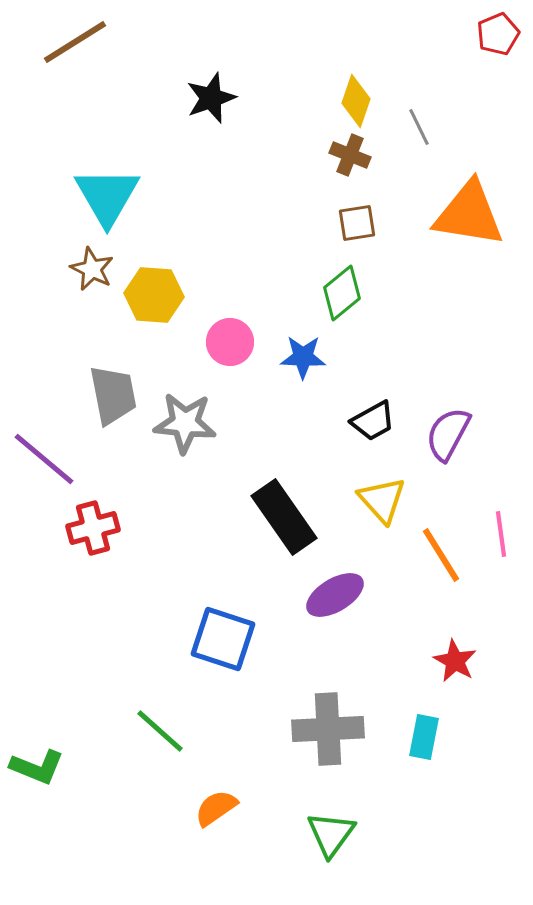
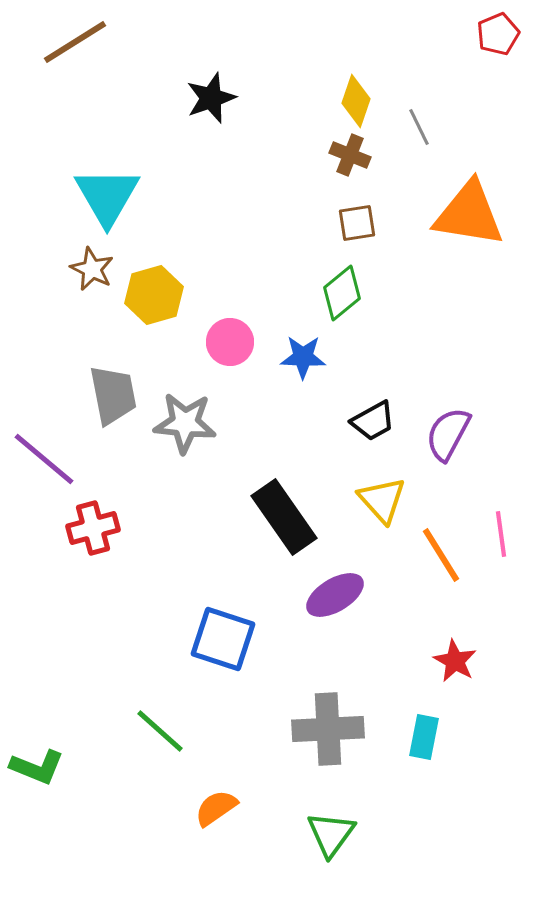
yellow hexagon: rotated 20 degrees counterclockwise
